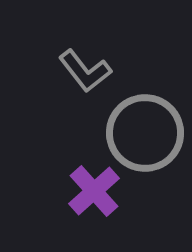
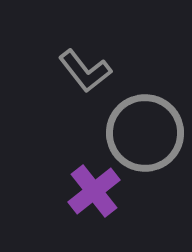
purple cross: rotated 4 degrees clockwise
